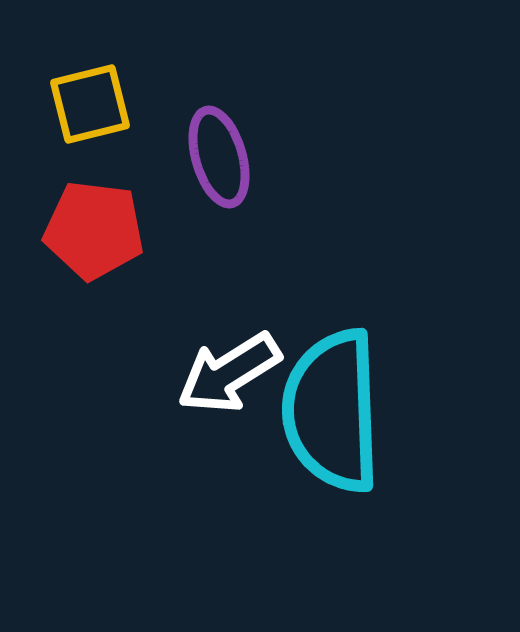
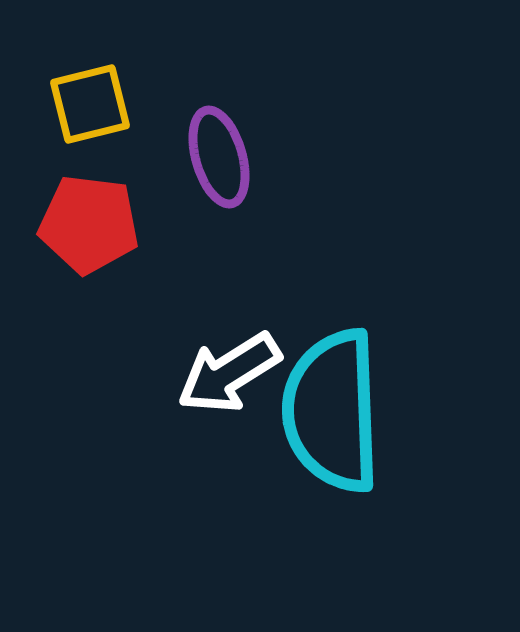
red pentagon: moved 5 px left, 6 px up
